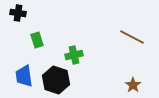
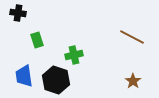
brown star: moved 4 px up
